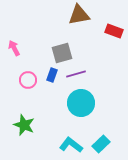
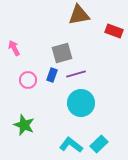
cyan rectangle: moved 2 px left
